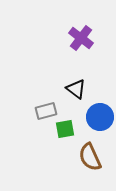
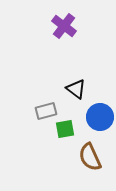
purple cross: moved 17 px left, 12 px up
